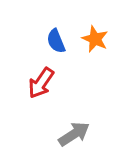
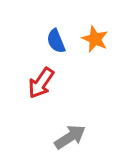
gray arrow: moved 4 px left, 3 px down
